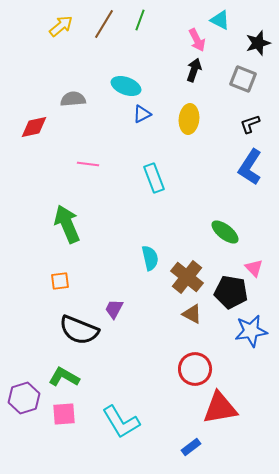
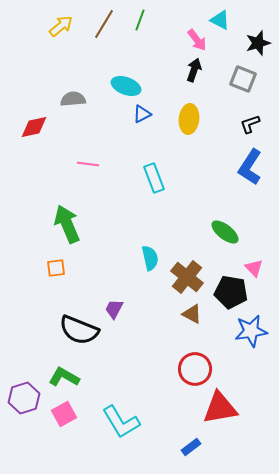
pink arrow: rotated 10 degrees counterclockwise
orange square: moved 4 px left, 13 px up
pink square: rotated 25 degrees counterclockwise
